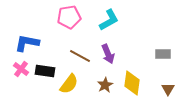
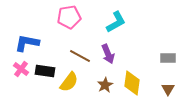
cyan L-shape: moved 7 px right, 2 px down
gray rectangle: moved 5 px right, 4 px down
yellow semicircle: moved 2 px up
